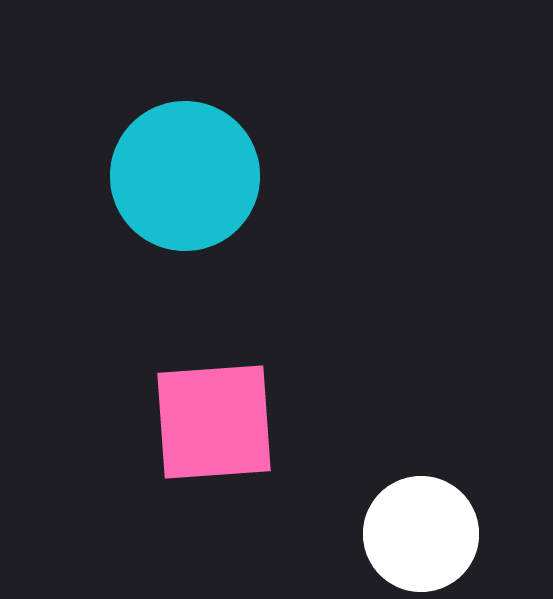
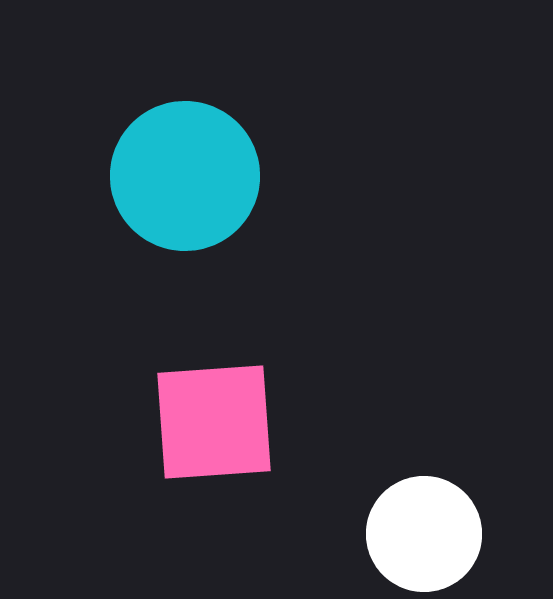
white circle: moved 3 px right
